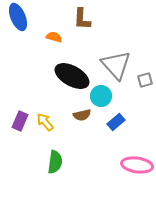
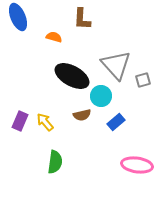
gray square: moved 2 px left
